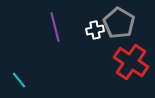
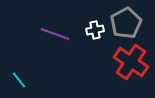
gray pentagon: moved 7 px right; rotated 12 degrees clockwise
purple line: moved 7 px down; rotated 56 degrees counterclockwise
